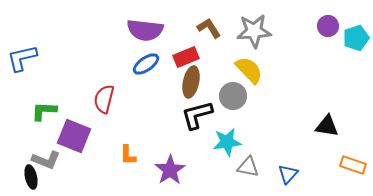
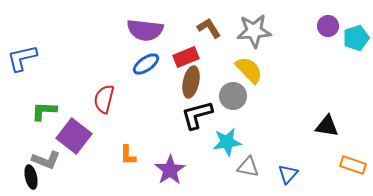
purple square: rotated 16 degrees clockwise
